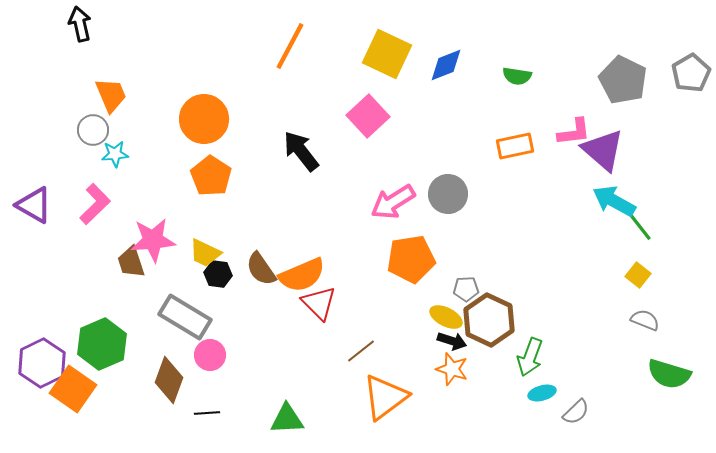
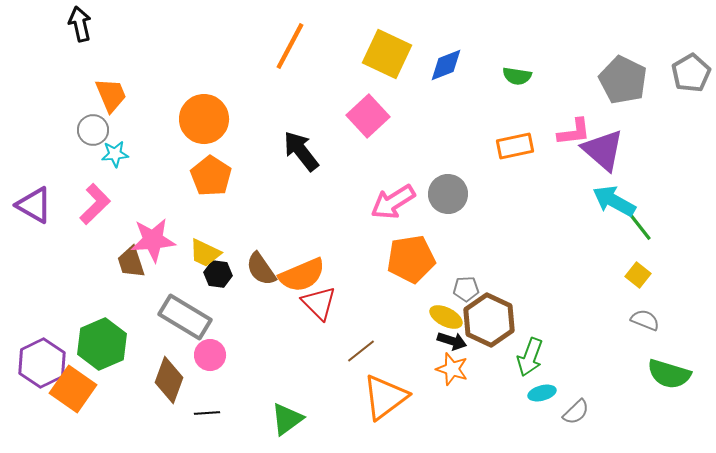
green triangle at (287, 419): rotated 33 degrees counterclockwise
